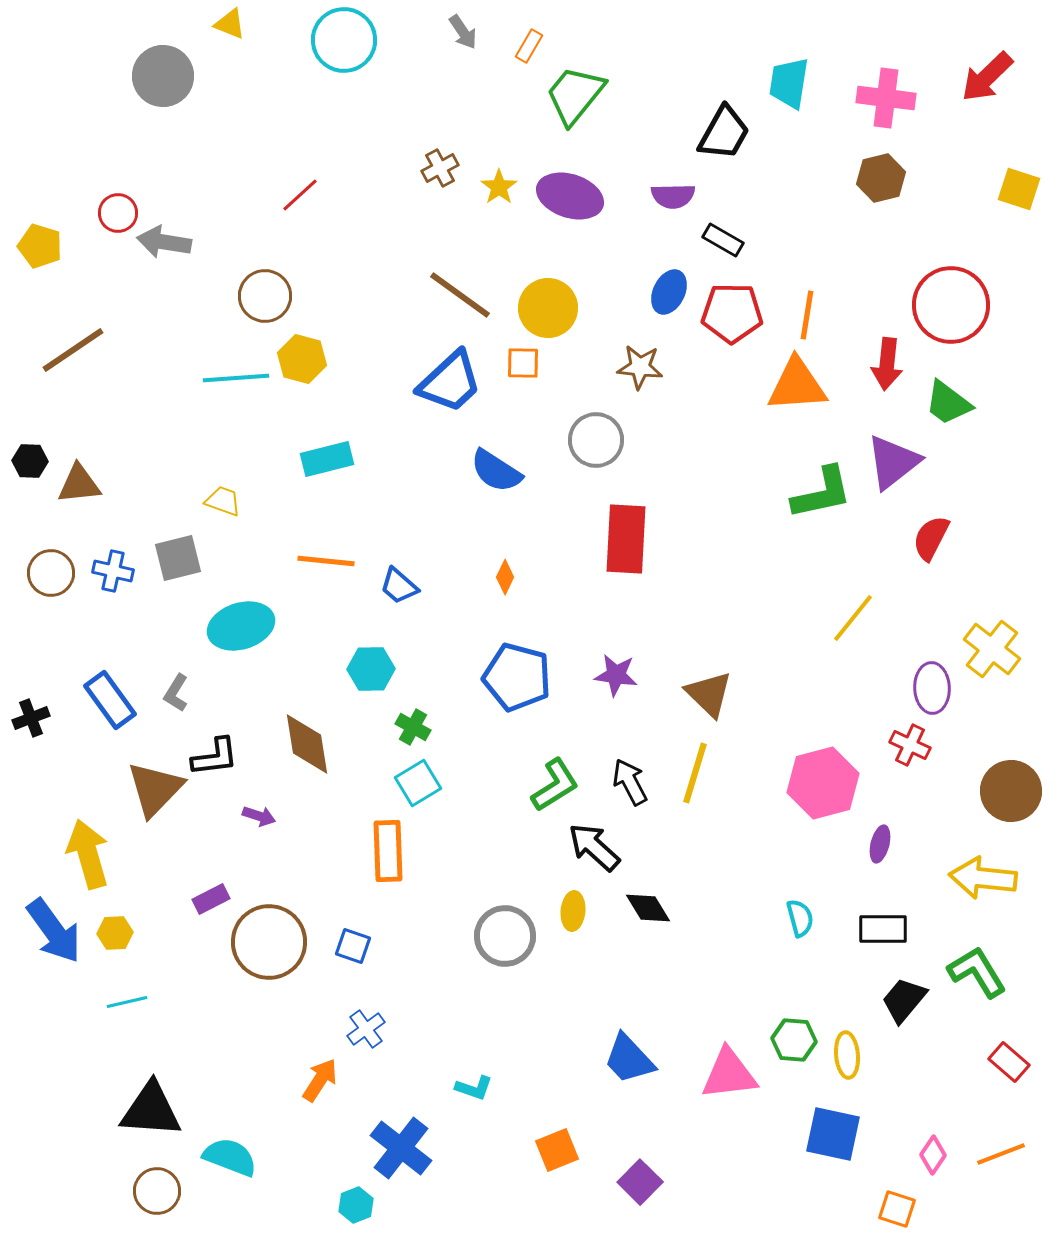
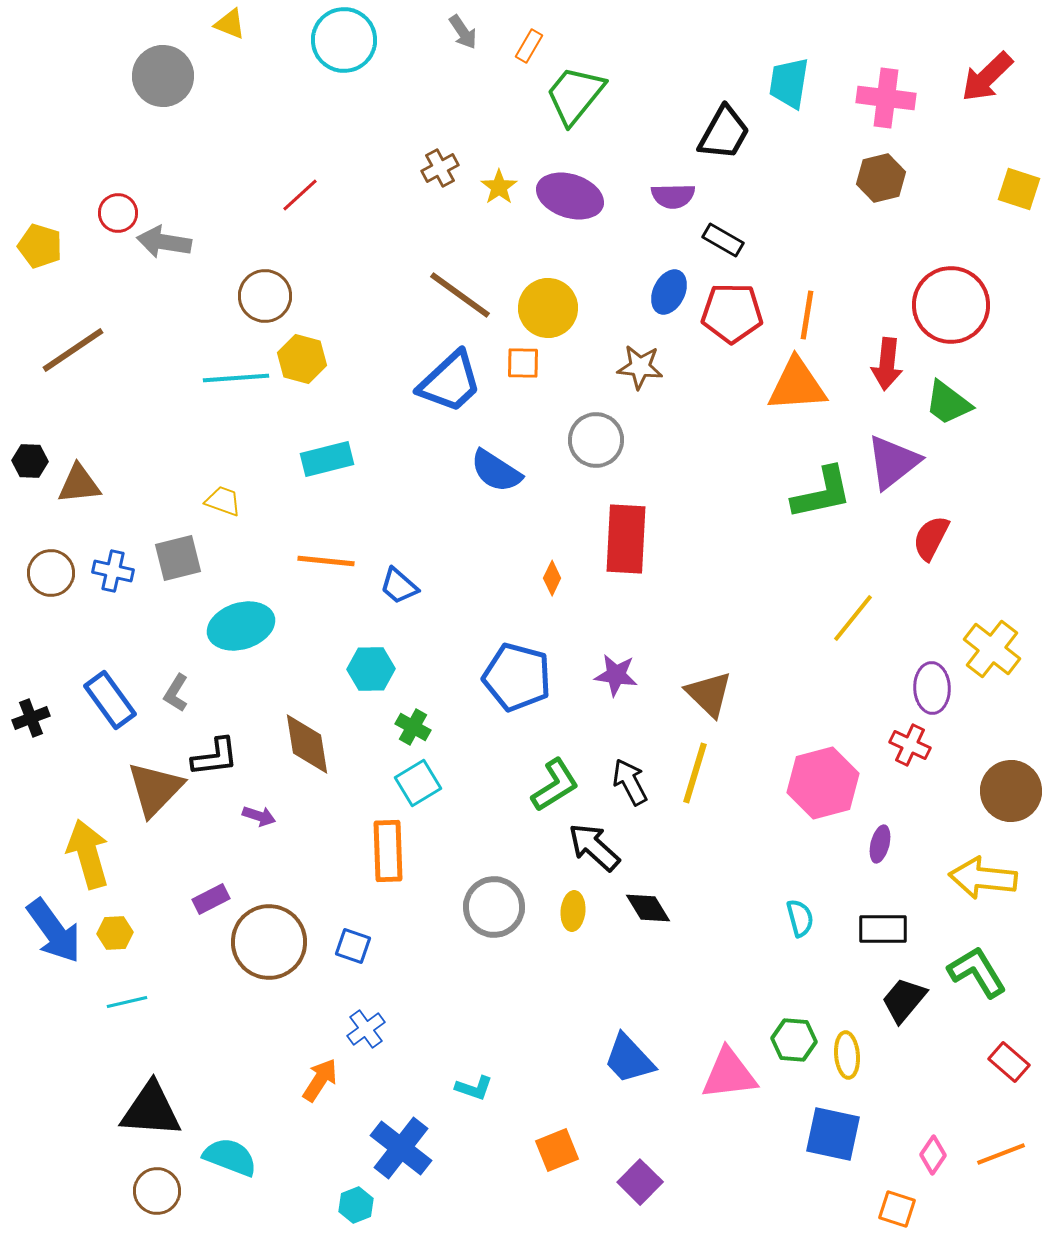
orange diamond at (505, 577): moved 47 px right, 1 px down
gray circle at (505, 936): moved 11 px left, 29 px up
